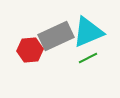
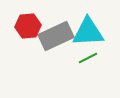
cyan triangle: rotated 20 degrees clockwise
red hexagon: moved 2 px left, 24 px up
